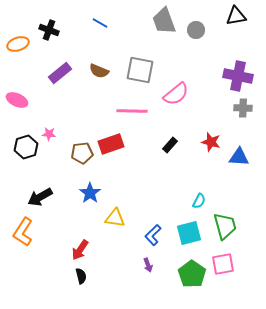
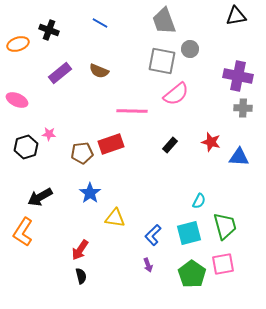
gray circle: moved 6 px left, 19 px down
gray square: moved 22 px right, 9 px up
